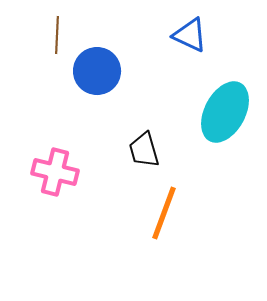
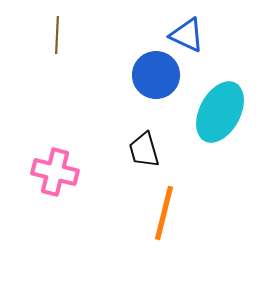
blue triangle: moved 3 px left
blue circle: moved 59 px right, 4 px down
cyan ellipse: moved 5 px left
orange line: rotated 6 degrees counterclockwise
